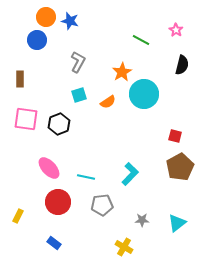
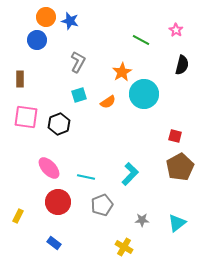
pink square: moved 2 px up
gray pentagon: rotated 15 degrees counterclockwise
